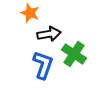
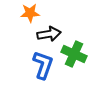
orange star: rotated 24 degrees counterclockwise
green cross: rotated 10 degrees counterclockwise
